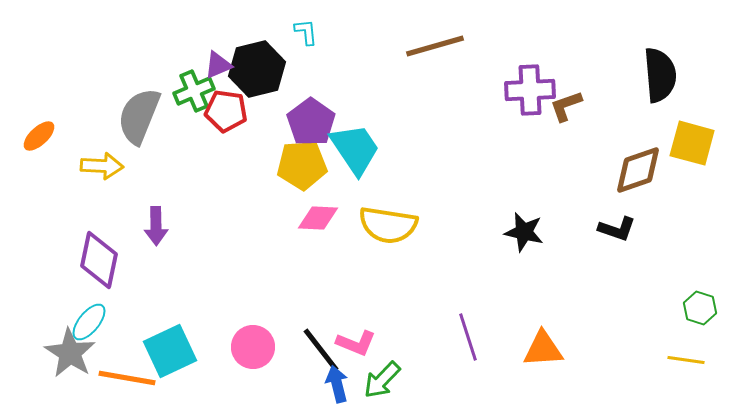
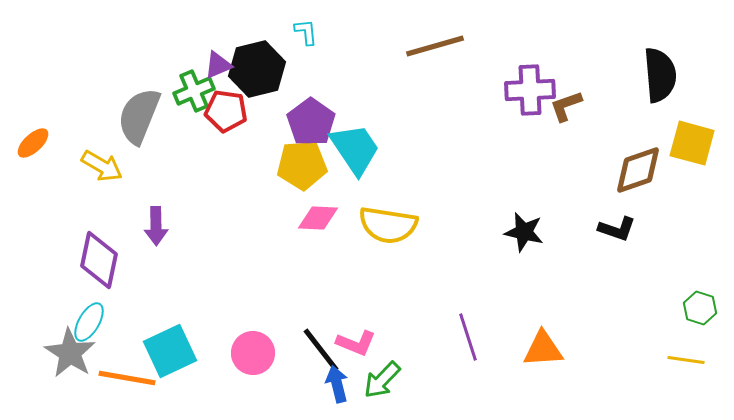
orange ellipse: moved 6 px left, 7 px down
yellow arrow: rotated 27 degrees clockwise
cyan ellipse: rotated 9 degrees counterclockwise
pink circle: moved 6 px down
